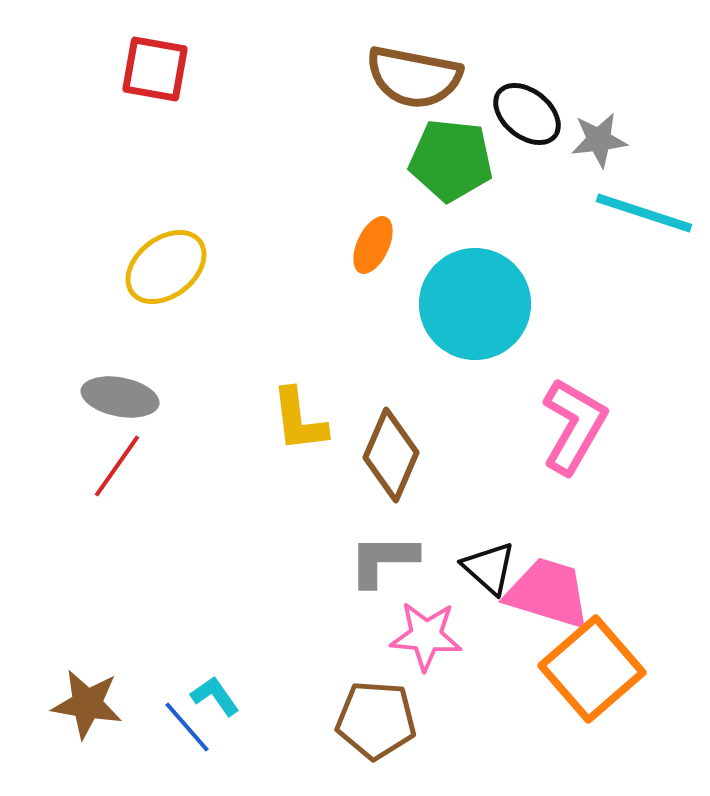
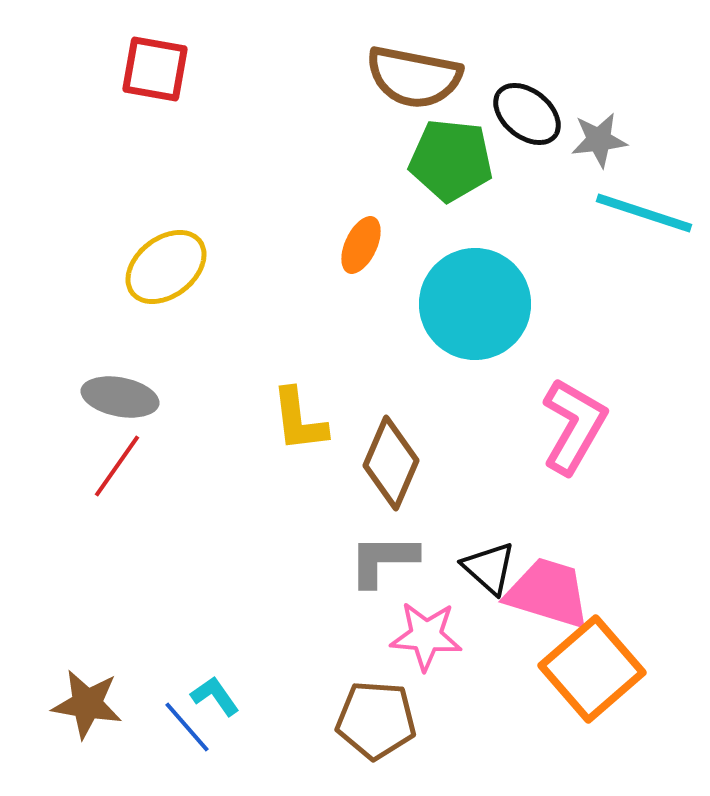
orange ellipse: moved 12 px left
brown diamond: moved 8 px down
